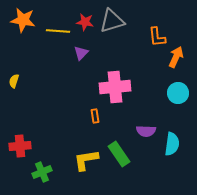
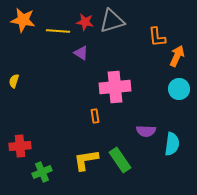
purple triangle: rotated 42 degrees counterclockwise
orange arrow: moved 1 px right, 1 px up
cyan circle: moved 1 px right, 4 px up
green rectangle: moved 1 px right, 6 px down
